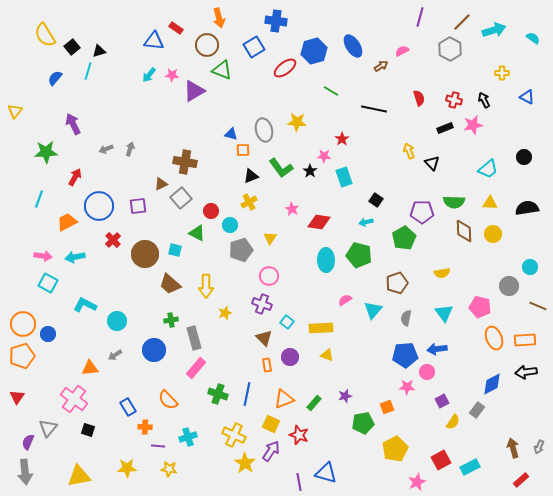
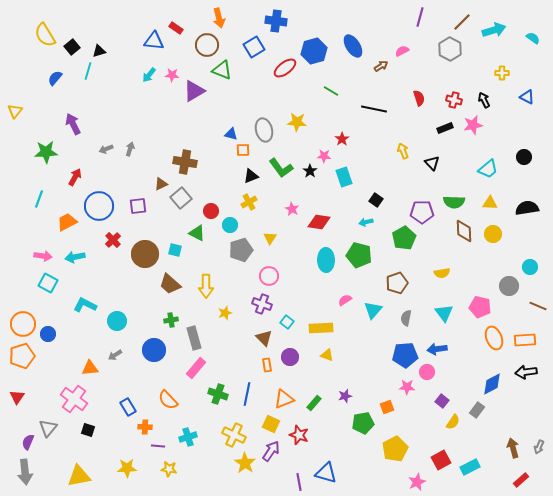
yellow arrow at (409, 151): moved 6 px left
purple square at (442, 401): rotated 24 degrees counterclockwise
